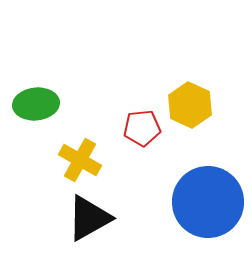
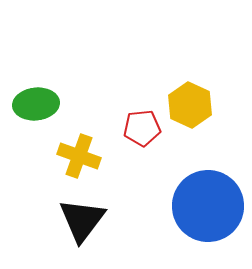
yellow cross: moved 1 px left, 4 px up; rotated 9 degrees counterclockwise
blue circle: moved 4 px down
black triangle: moved 7 px left, 2 px down; rotated 24 degrees counterclockwise
